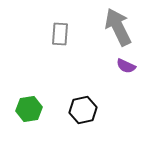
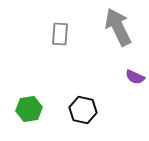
purple semicircle: moved 9 px right, 11 px down
black hexagon: rotated 24 degrees clockwise
